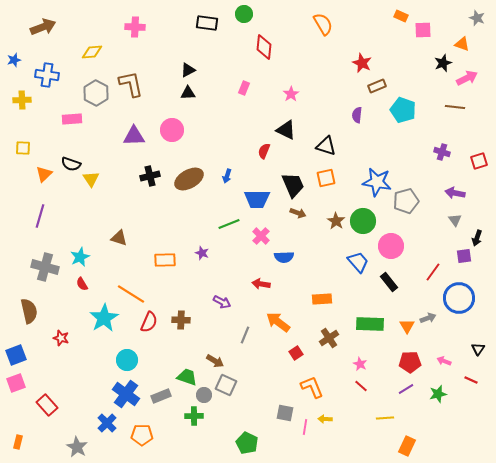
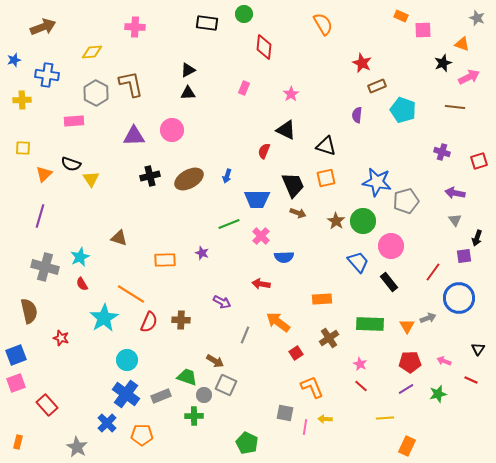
pink arrow at (467, 78): moved 2 px right, 1 px up
pink rectangle at (72, 119): moved 2 px right, 2 px down
